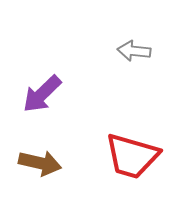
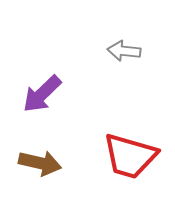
gray arrow: moved 10 px left
red trapezoid: moved 2 px left
